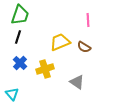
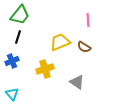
green trapezoid: rotated 20 degrees clockwise
blue cross: moved 8 px left, 2 px up; rotated 24 degrees clockwise
